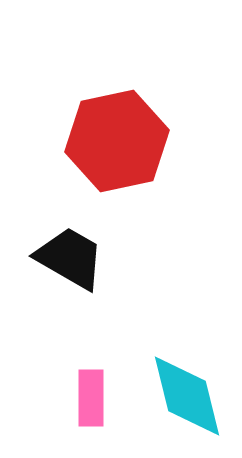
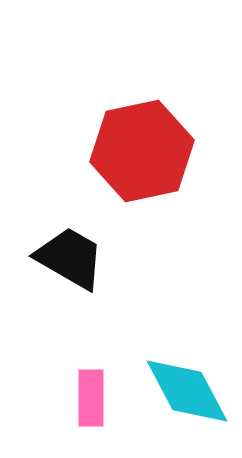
red hexagon: moved 25 px right, 10 px down
cyan diamond: moved 5 px up; rotated 14 degrees counterclockwise
